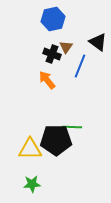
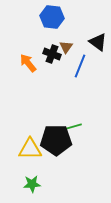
blue hexagon: moved 1 px left, 2 px up; rotated 20 degrees clockwise
orange arrow: moved 19 px left, 17 px up
green line: rotated 18 degrees counterclockwise
